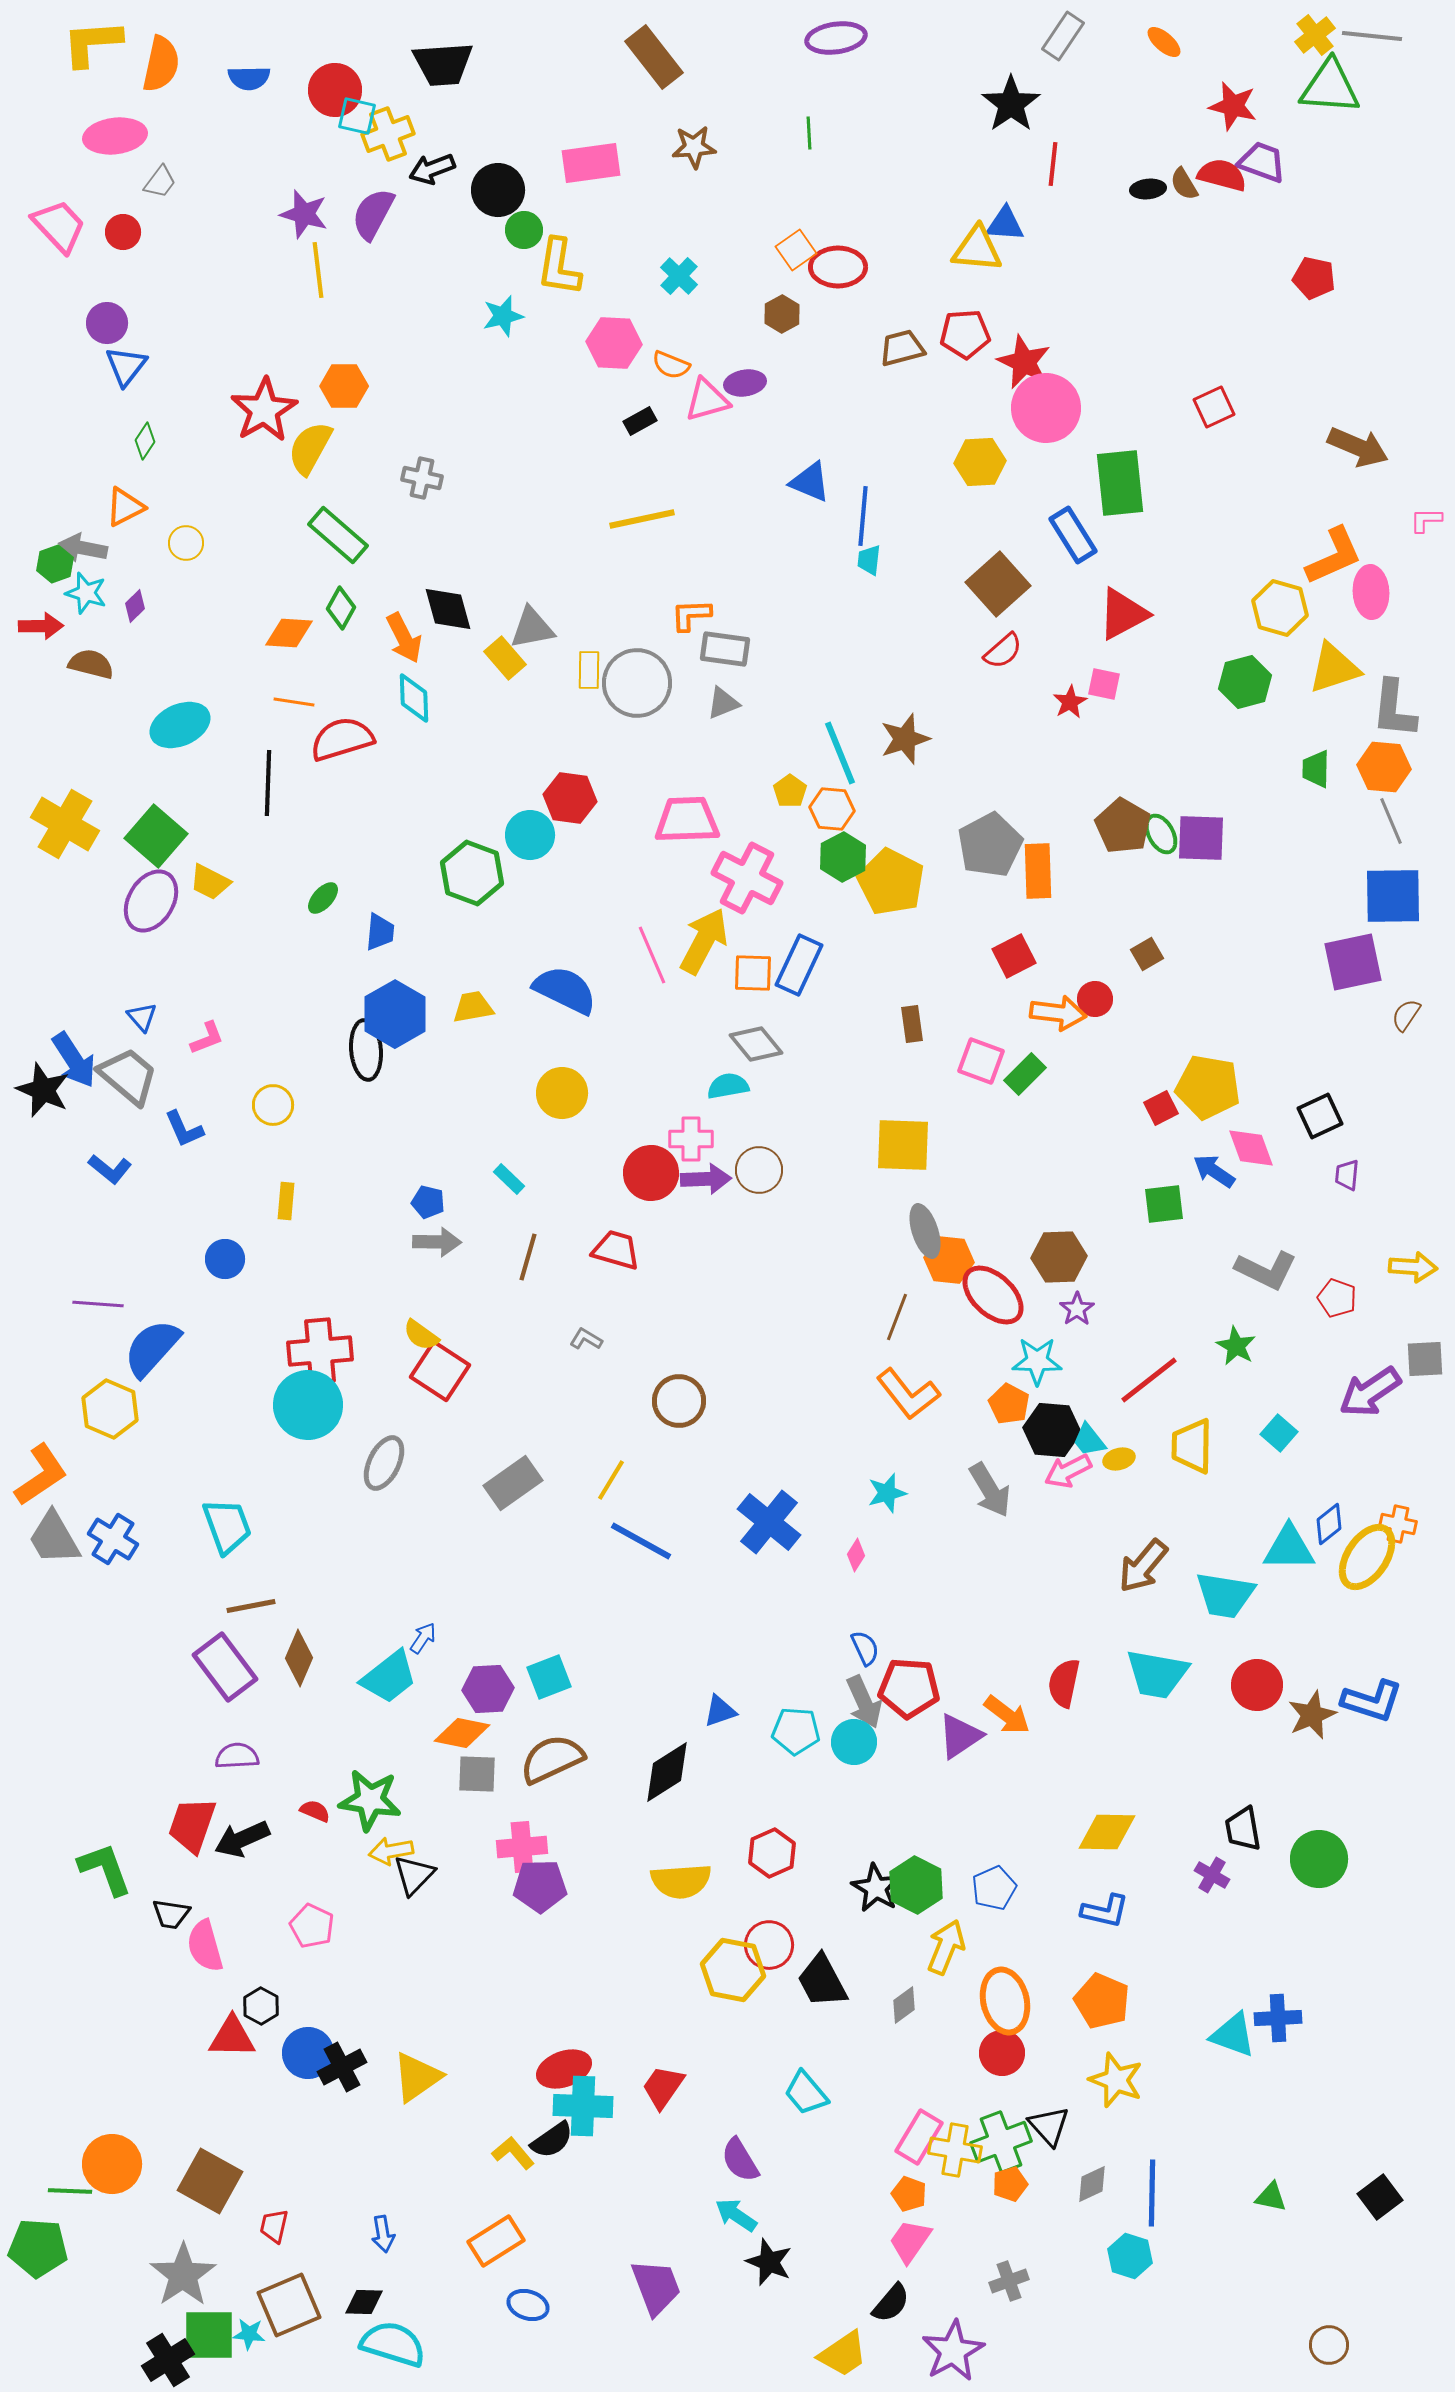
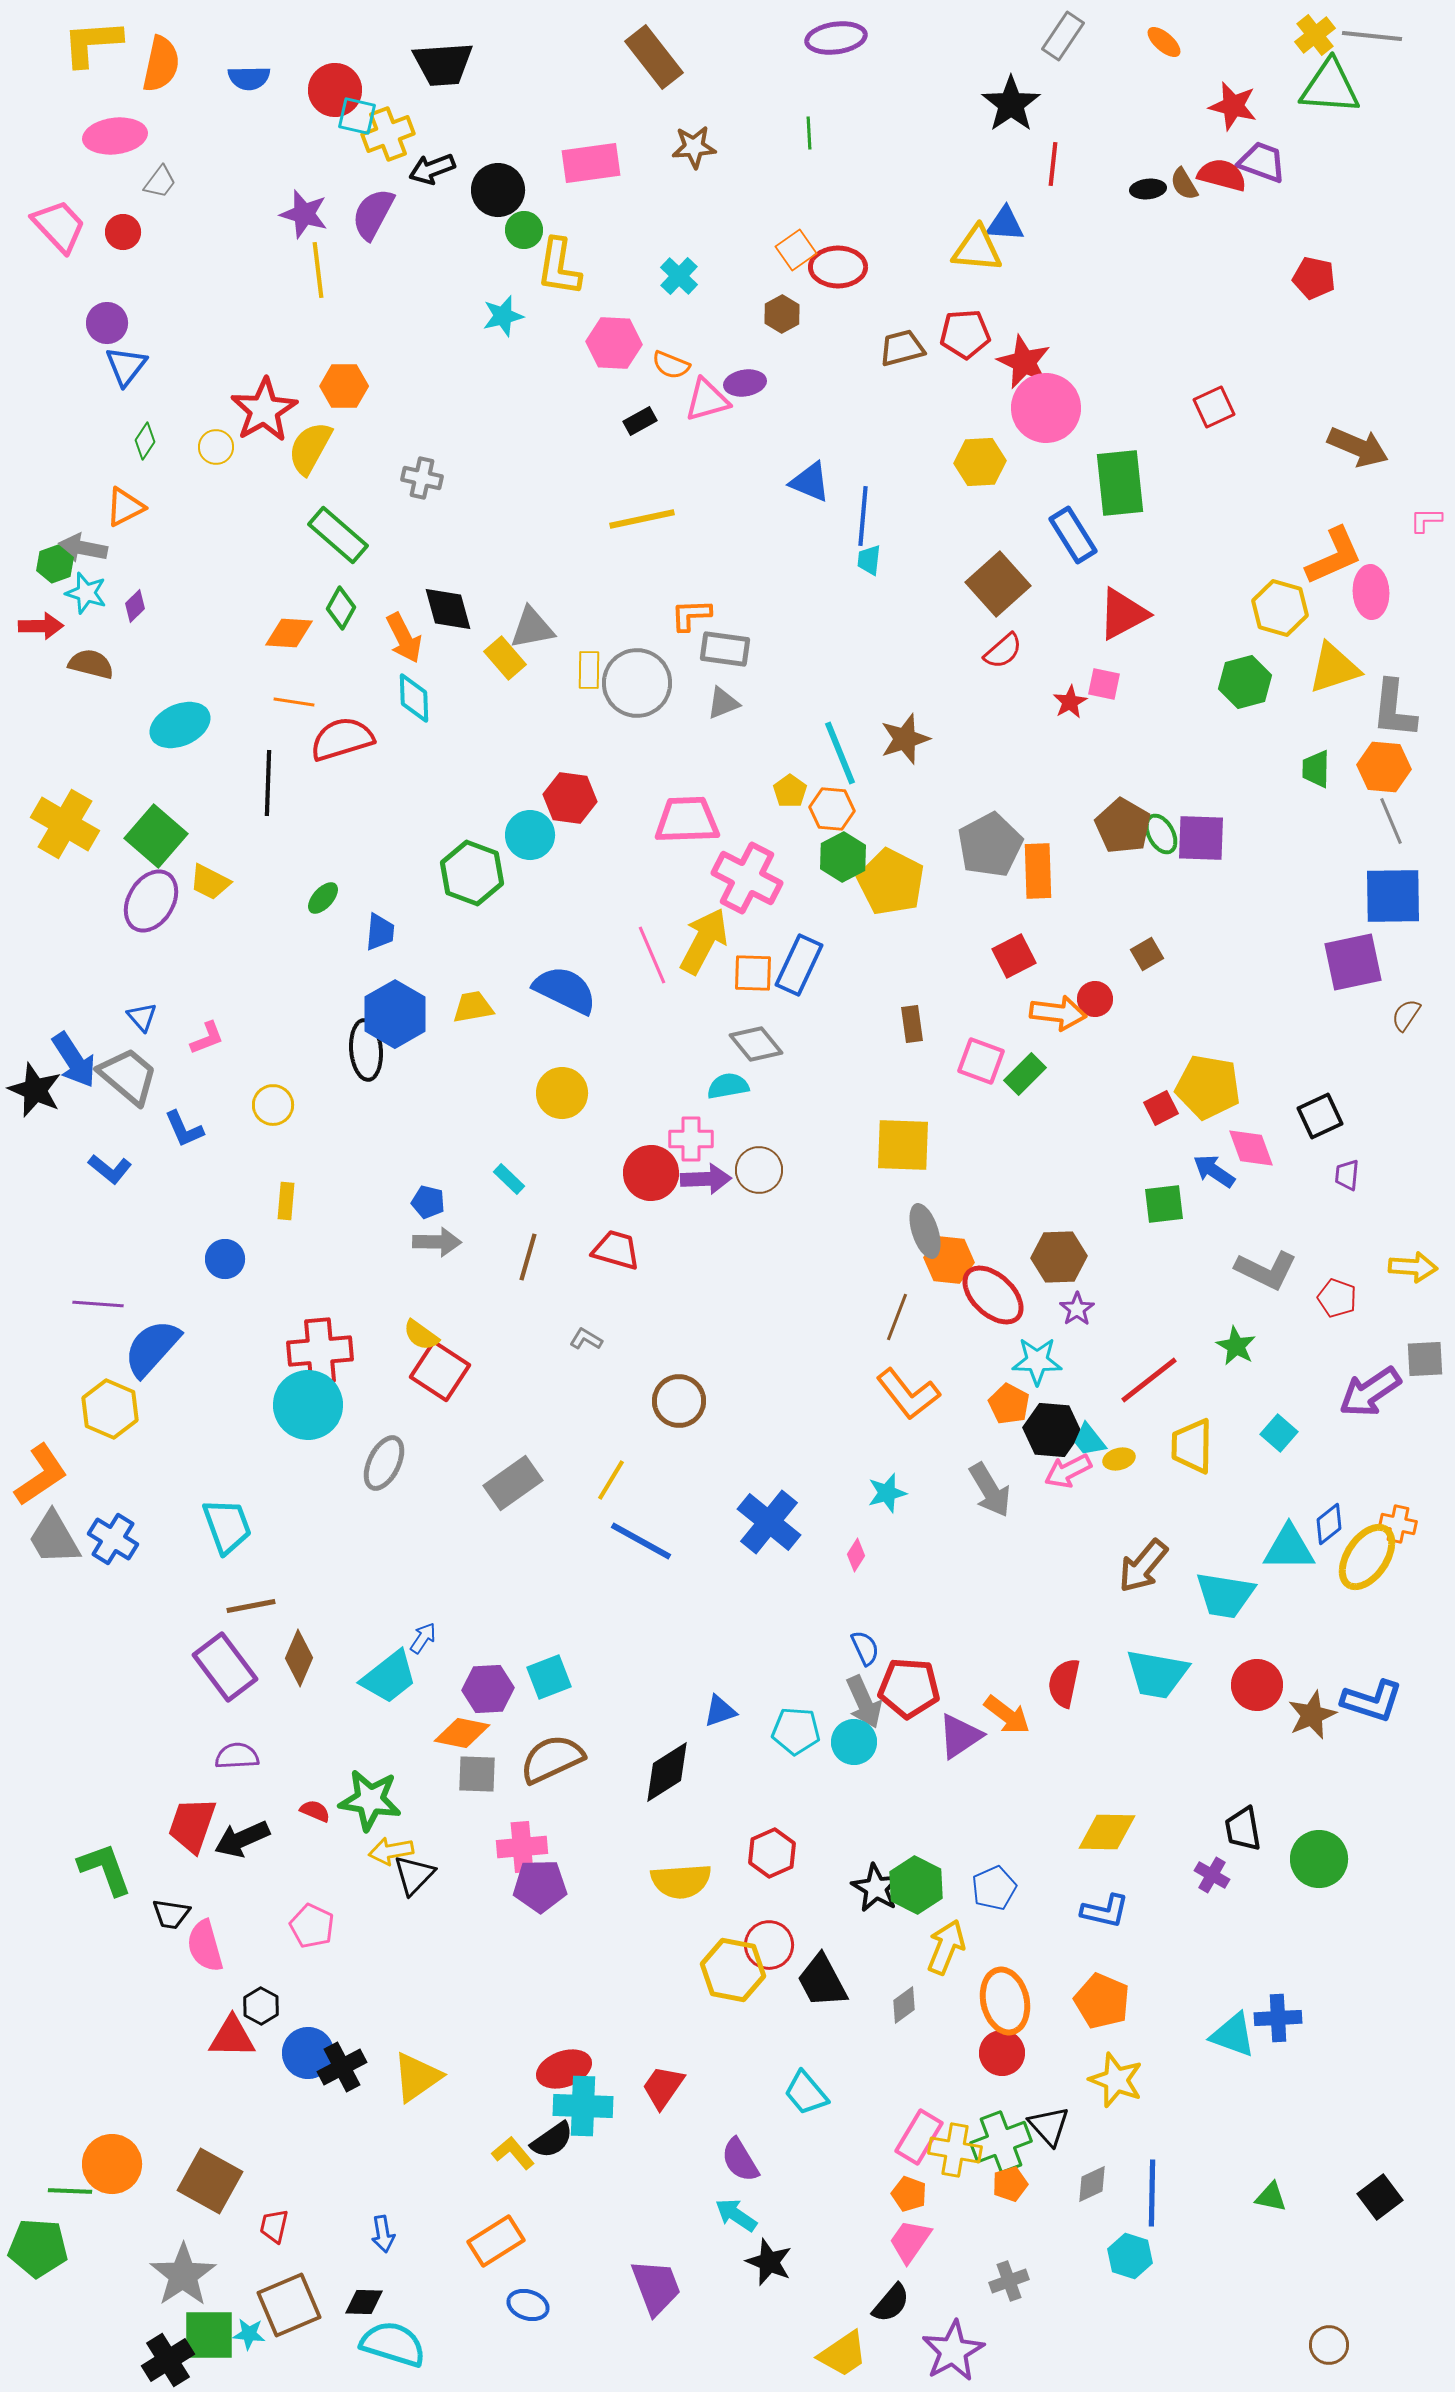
yellow circle at (186, 543): moved 30 px right, 96 px up
black star at (43, 1090): moved 8 px left
